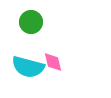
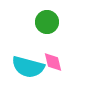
green circle: moved 16 px right
